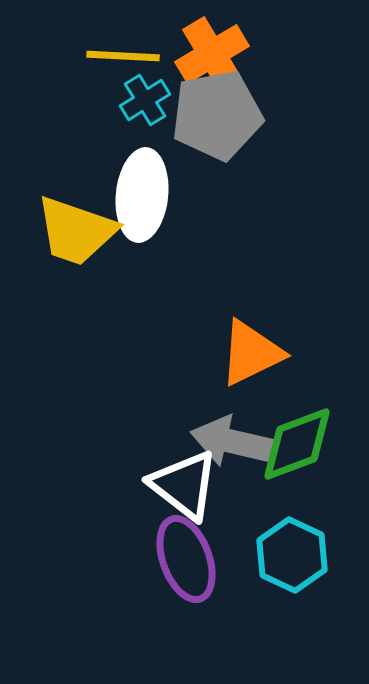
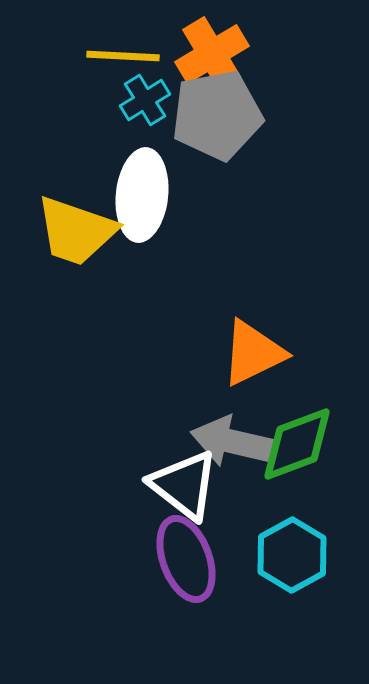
orange triangle: moved 2 px right
cyan hexagon: rotated 6 degrees clockwise
